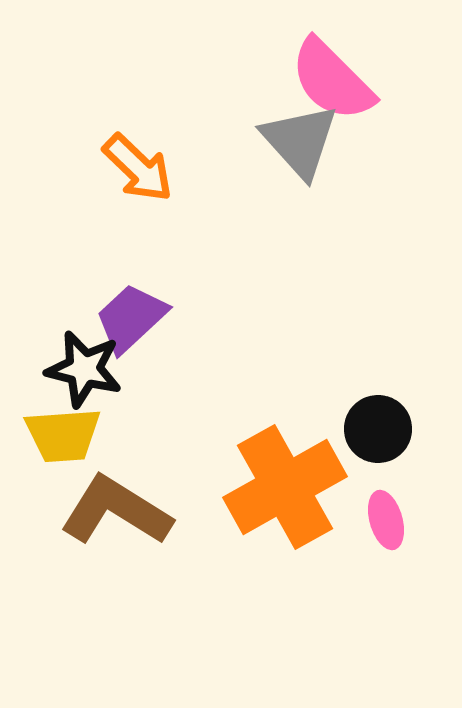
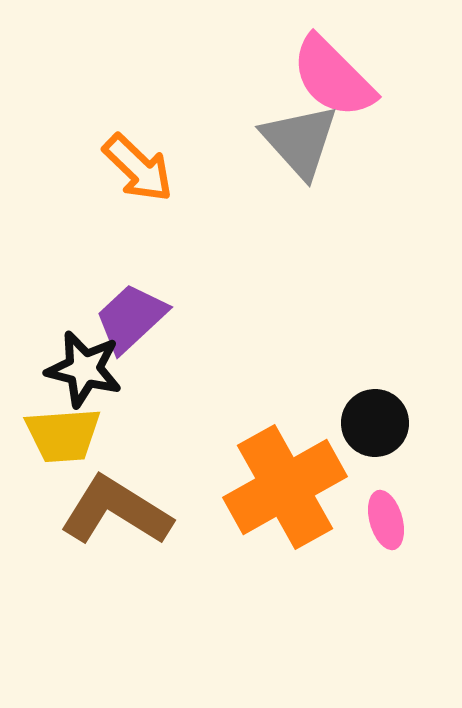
pink semicircle: moved 1 px right, 3 px up
black circle: moved 3 px left, 6 px up
